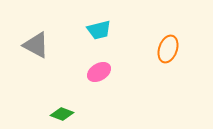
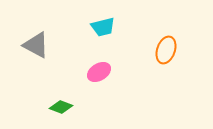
cyan trapezoid: moved 4 px right, 3 px up
orange ellipse: moved 2 px left, 1 px down
green diamond: moved 1 px left, 7 px up
